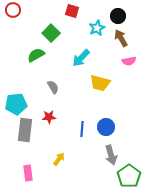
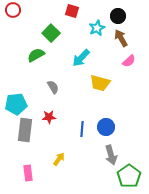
pink semicircle: rotated 32 degrees counterclockwise
